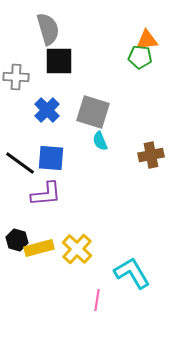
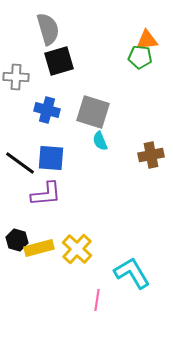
black square: rotated 16 degrees counterclockwise
blue cross: rotated 30 degrees counterclockwise
